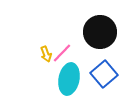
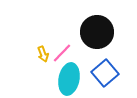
black circle: moved 3 px left
yellow arrow: moved 3 px left
blue square: moved 1 px right, 1 px up
